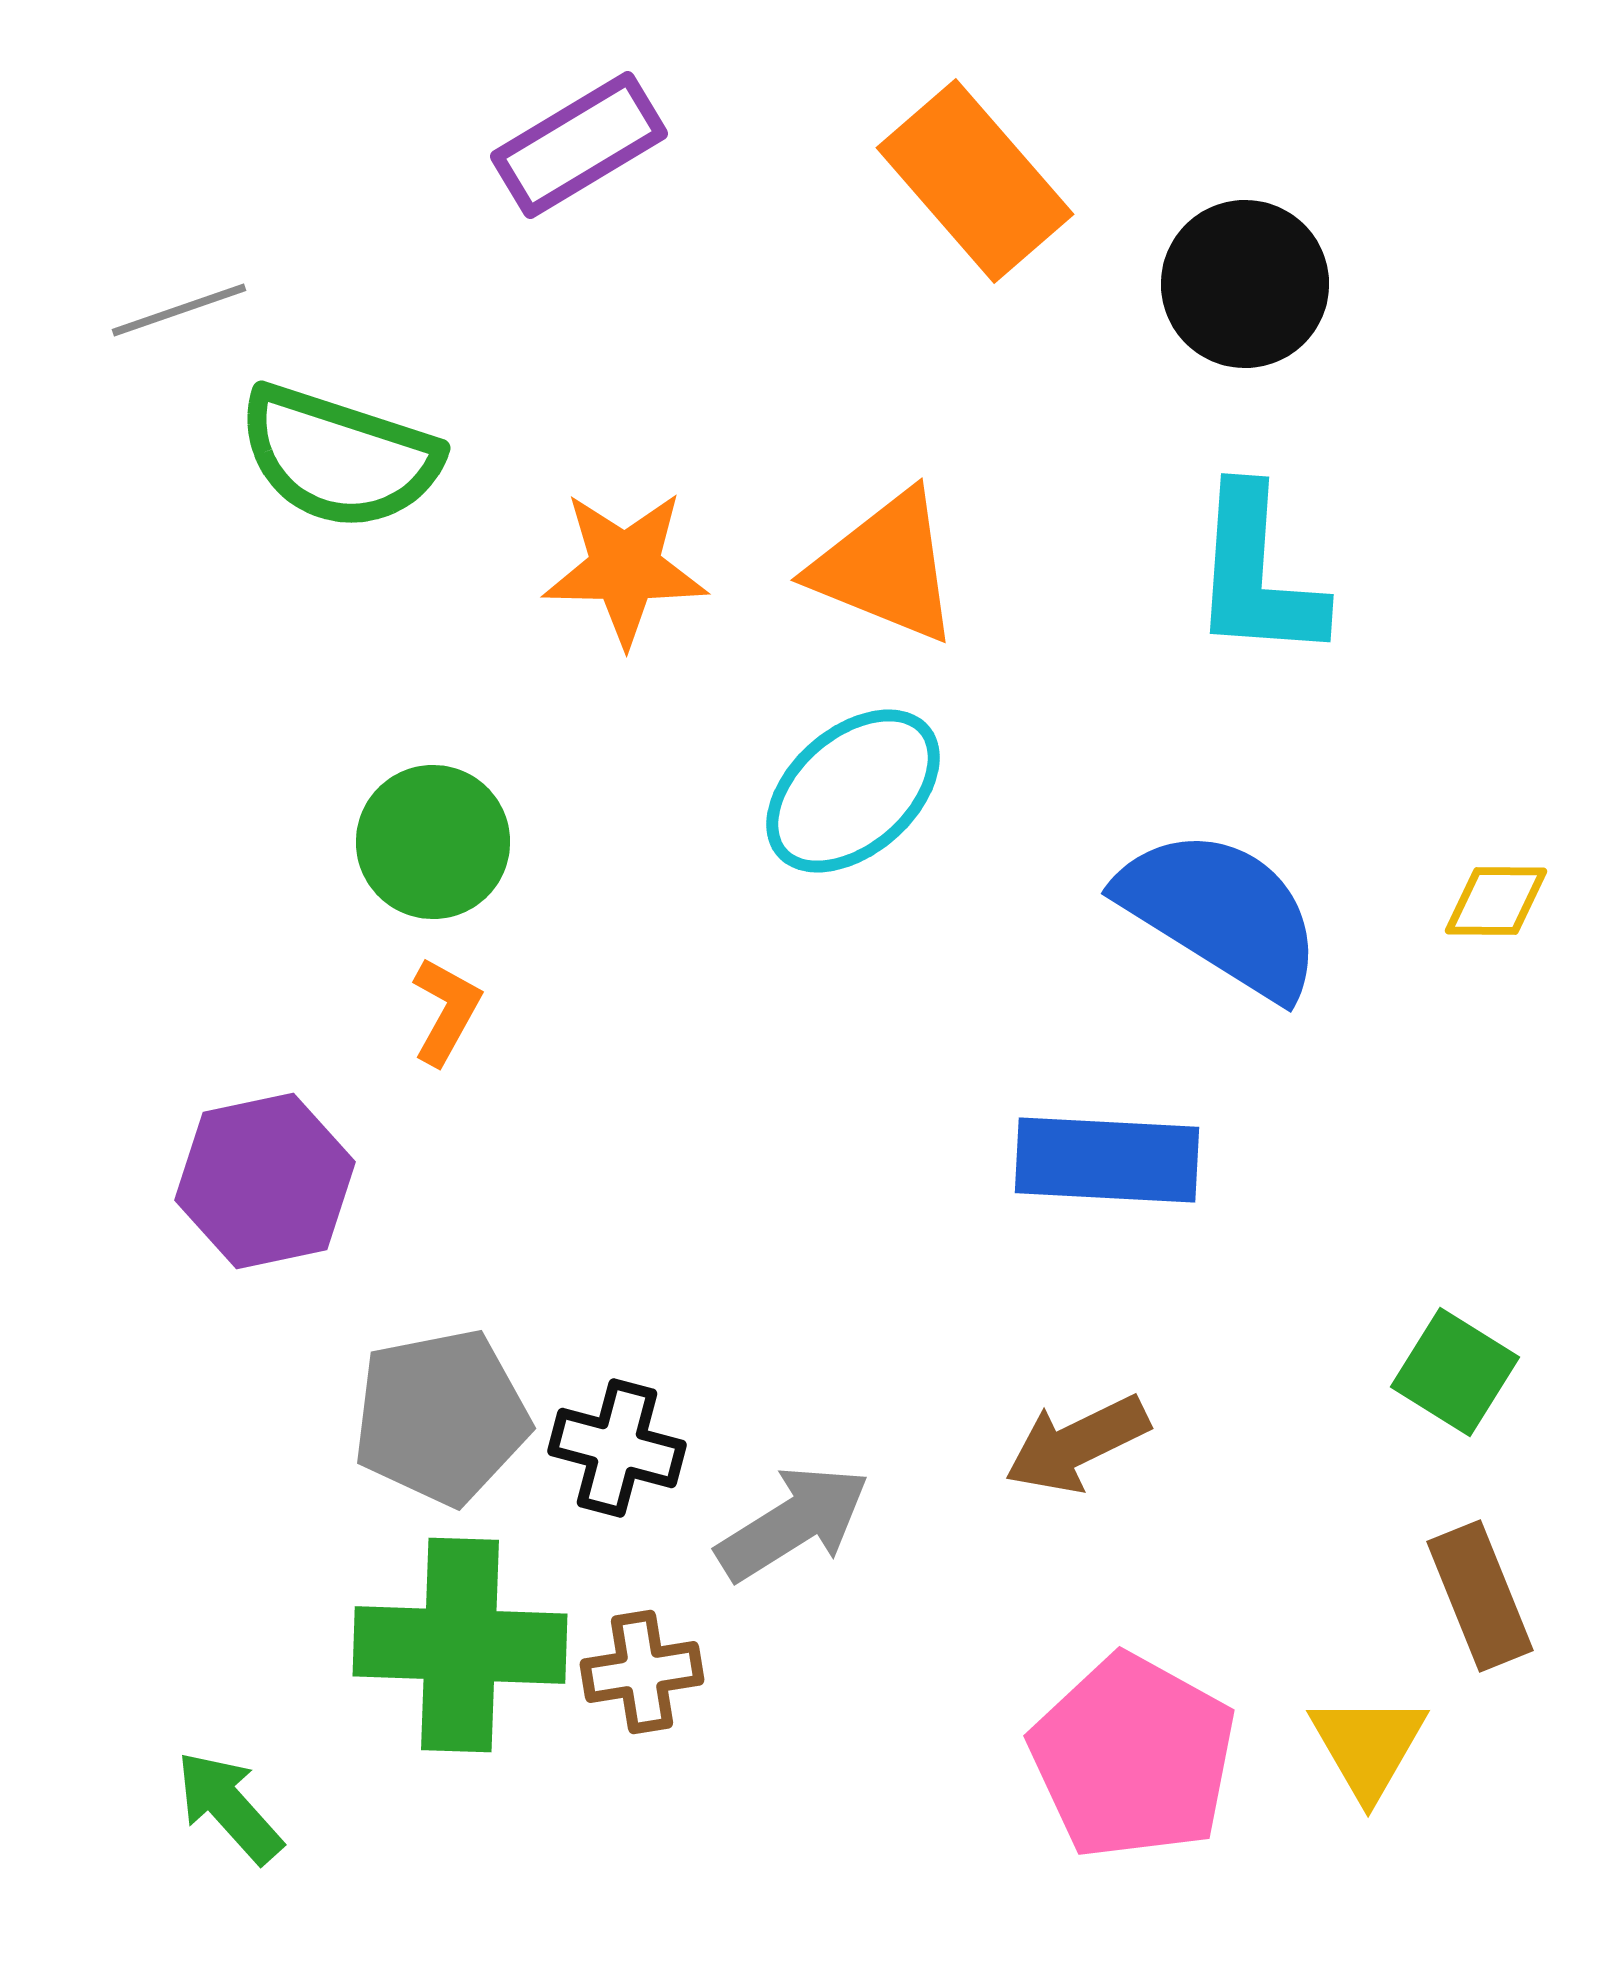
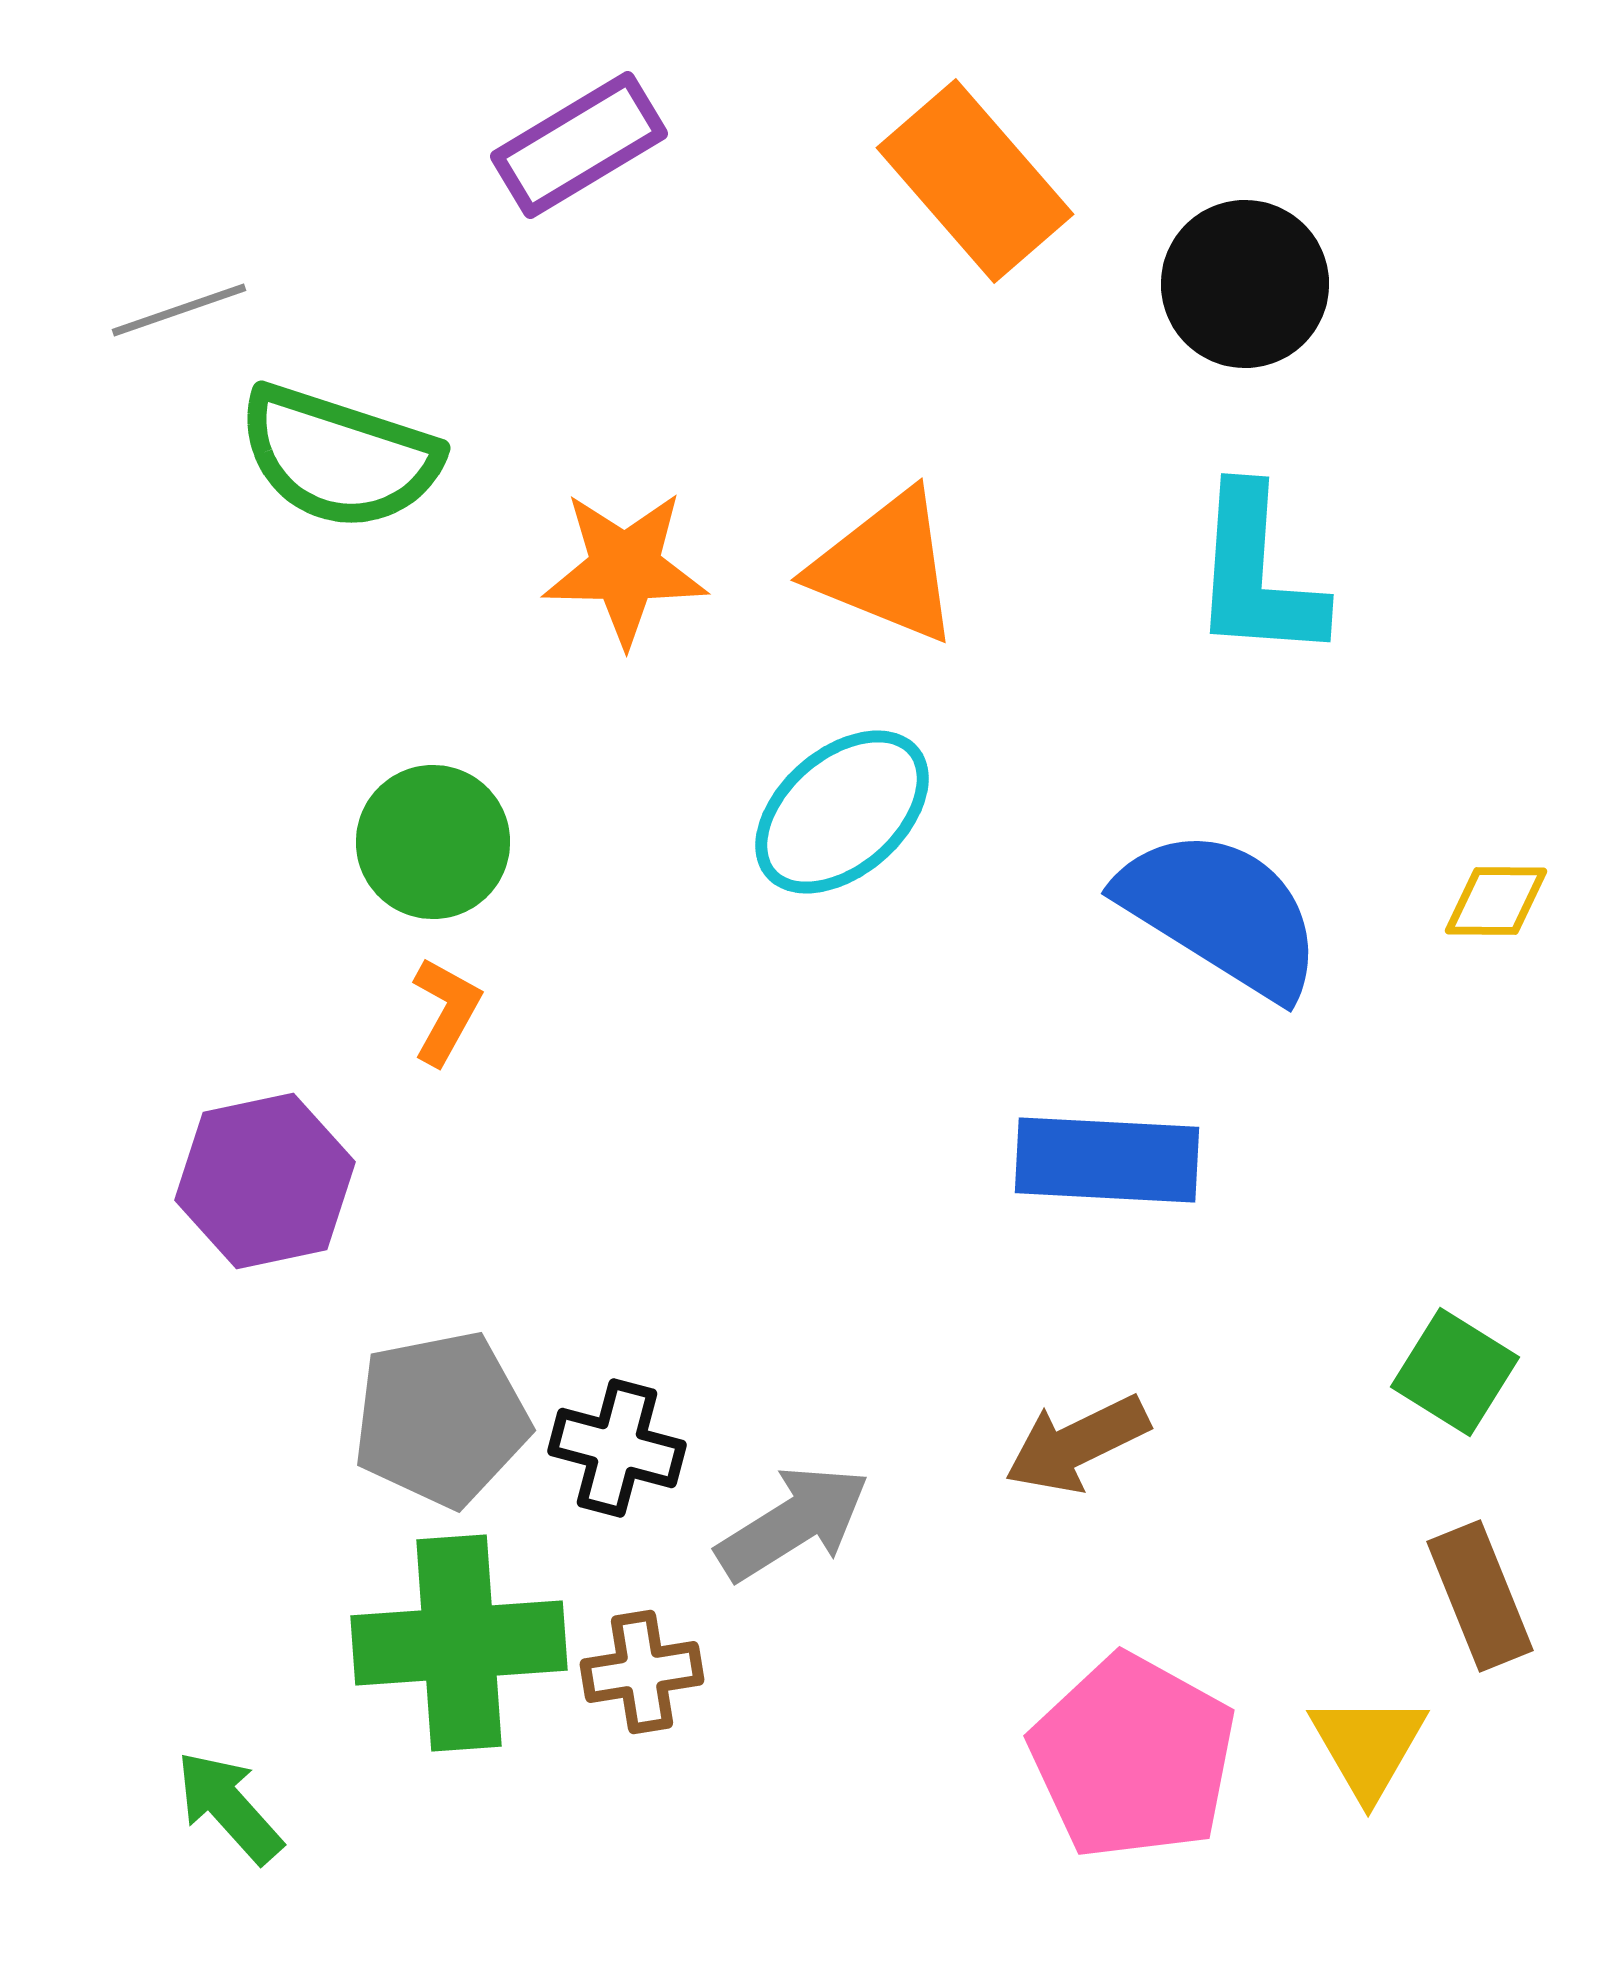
cyan ellipse: moved 11 px left, 21 px down
gray pentagon: moved 2 px down
green cross: moved 1 px left, 2 px up; rotated 6 degrees counterclockwise
